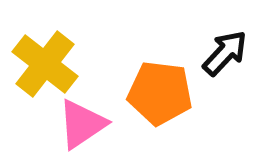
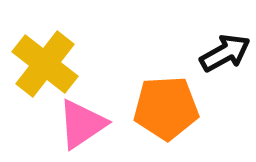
black arrow: rotated 18 degrees clockwise
orange pentagon: moved 6 px right, 15 px down; rotated 10 degrees counterclockwise
